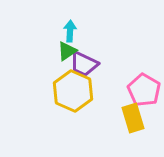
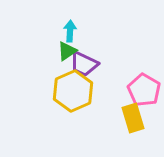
yellow hexagon: rotated 12 degrees clockwise
